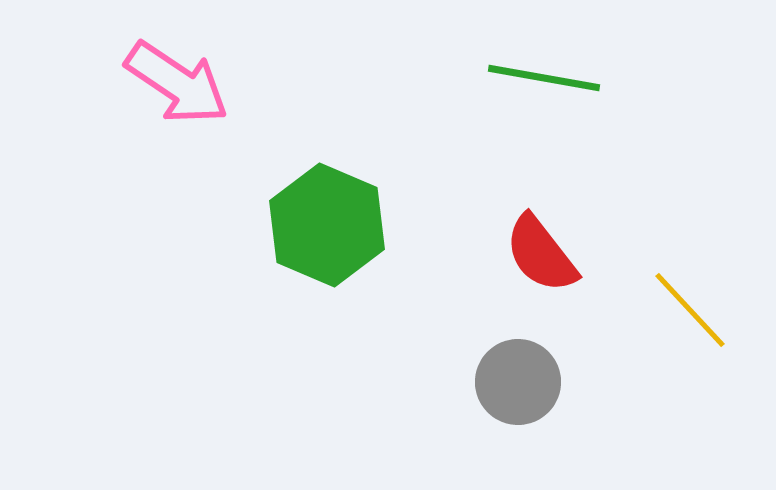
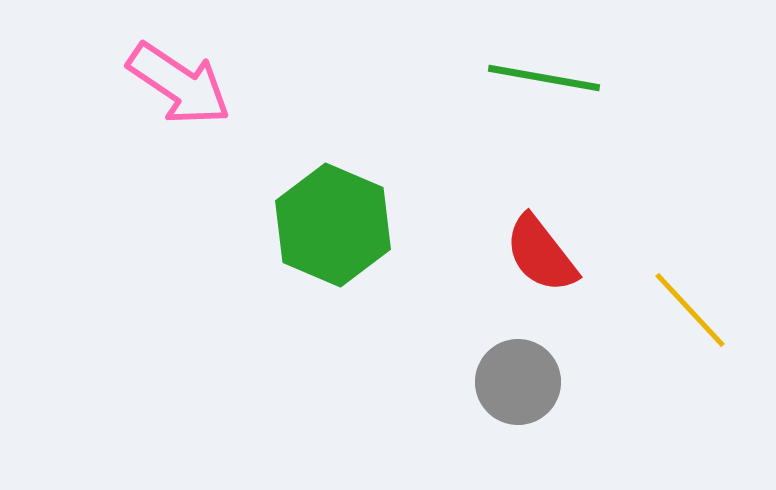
pink arrow: moved 2 px right, 1 px down
green hexagon: moved 6 px right
